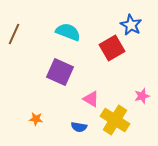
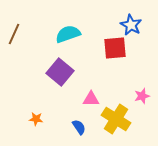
cyan semicircle: moved 2 px down; rotated 40 degrees counterclockwise
red square: moved 3 px right; rotated 25 degrees clockwise
purple square: rotated 16 degrees clockwise
pink triangle: rotated 30 degrees counterclockwise
yellow cross: moved 1 px right, 1 px up
blue semicircle: rotated 133 degrees counterclockwise
